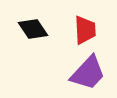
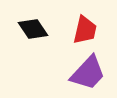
red trapezoid: rotated 16 degrees clockwise
